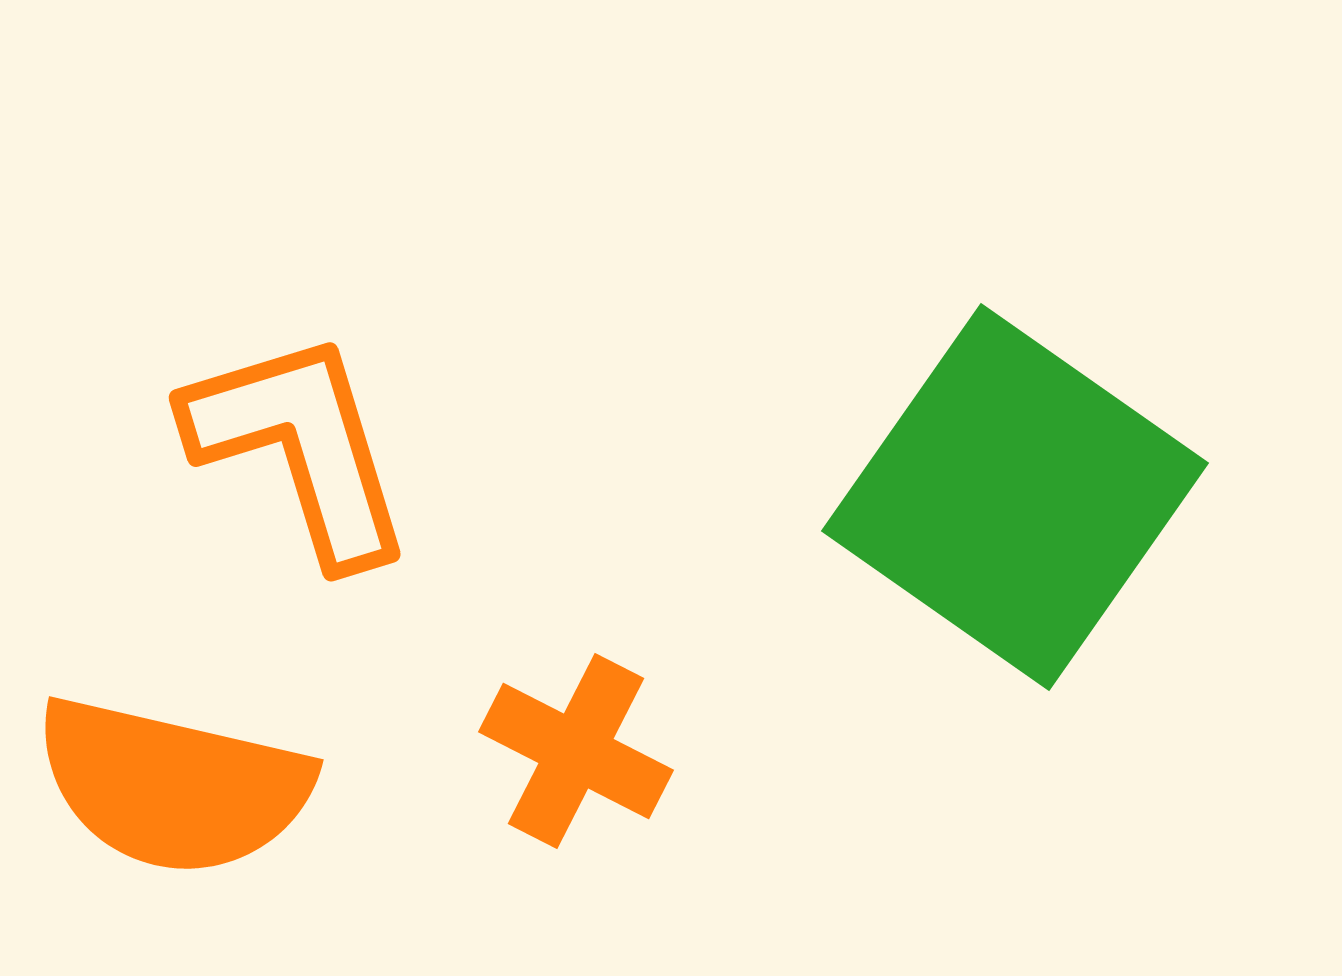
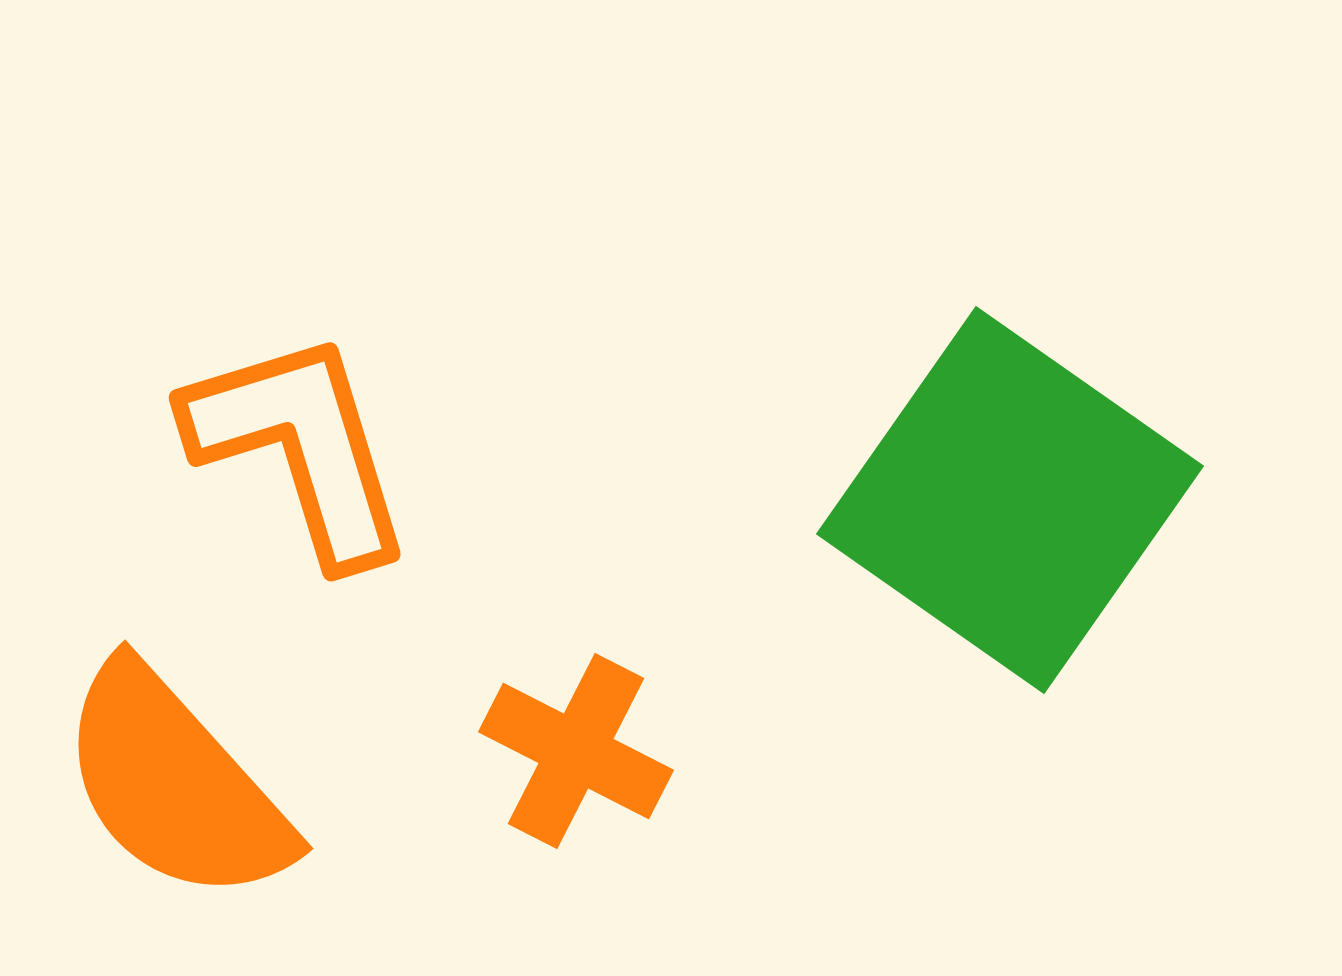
green square: moved 5 px left, 3 px down
orange semicircle: moved 2 px right, 2 px up; rotated 35 degrees clockwise
